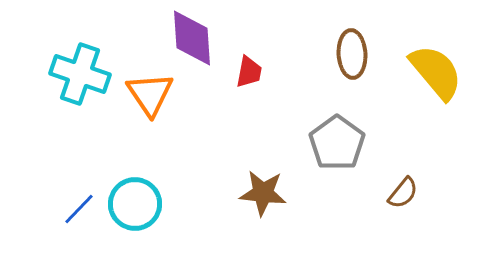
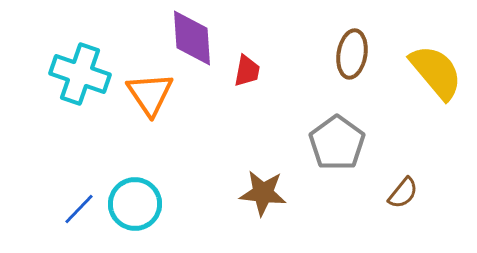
brown ellipse: rotated 12 degrees clockwise
red trapezoid: moved 2 px left, 1 px up
